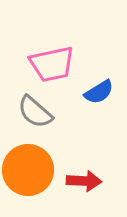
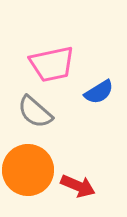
red arrow: moved 6 px left, 5 px down; rotated 20 degrees clockwise
